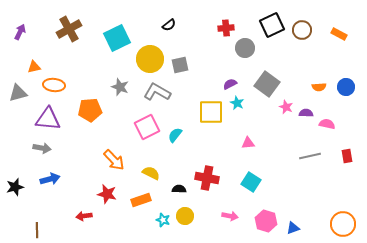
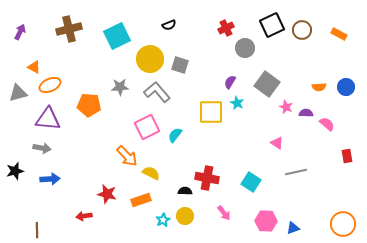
black semicircle at (169, 25): rotated 16 degrees clockwise
red cross at (226, 28): rotated 21 degrees counterclockwise
brown cross at (69, 29): rotated 15 degrees clockwise
cyan square at (117, 38): moved 2 px up
gray square at (180, 65): rotated 30 degrees clockwise
orange triangle at (34, 67): rotated 40 degrees clockwise
purple semicircle at (230, 84): moved 2 px up; rotated 32 degrees counterclockwise
orange ellipse at (54, 85): moved 4 px left; rotated 30 degrees counterclockwise
gray star at (120, 87): rotated 24 degrees counterclockwise
gray L-shape at (157, 92): rotated 20 degrees clockwise
orange pentagon at (90, 110): moved 1 px left, 5 px up; rotated 10 degrees clockwise
pink semicircle at (327, 124): rotated 28 degrees clockwise
pink triangle at (248, 143): moved 29 px right; rotated 40 degrees clockwise
gray line at (310, 156): moved 14 px left, 16 px down
orange arrow at (114, 160): moved 13 px right, 4 px up
blue arrow at (50, 179): rotated 12 degrees clockwise
black star at (15, 187): moved 16 px up
black semicircle at (179, 189): moved 6 px right, 2 px down
pink arrow at (230, 216): moved 6 px left, 3 px up; rotated 42 degrees clockwise
cyan star at (163, 220): rotated 24 degrees clockwise
pink hexagon at (266, 221): rotated 15 degrees counterclockwise
